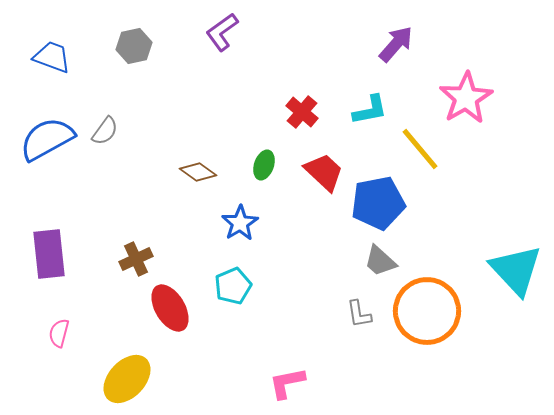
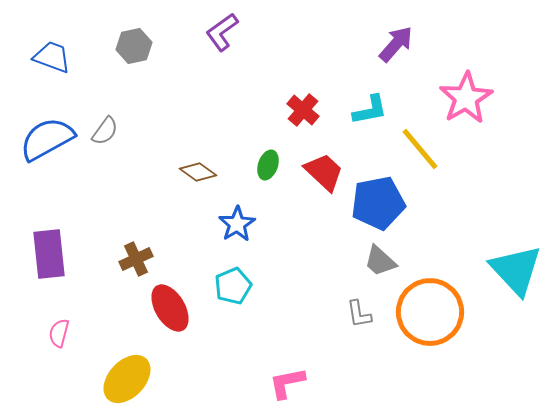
red cross: moved 1 px right, 2 px up
green ellipse: moved 4 px right
blue star: moved 3 px left, 1 px down
orange circle: moved 3 px right, 1 px down
